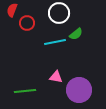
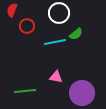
red circle: moved 3 px down
purple circle: moved 3 px right, 3 px down
